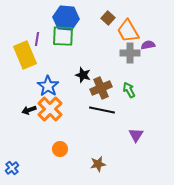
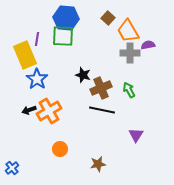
blue star: moved 11 px left, 7 px up
orange cross: moved 1 px left, 2 px down; rotated 15 degrees clockwise
